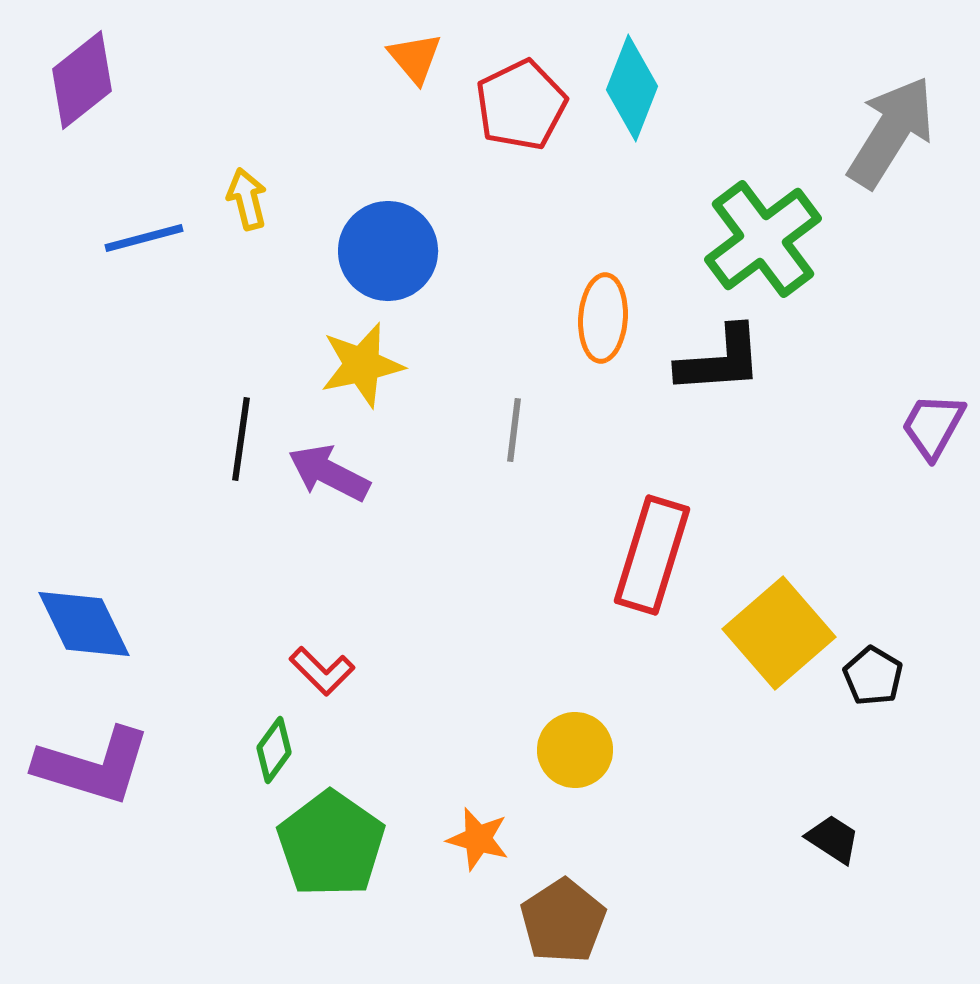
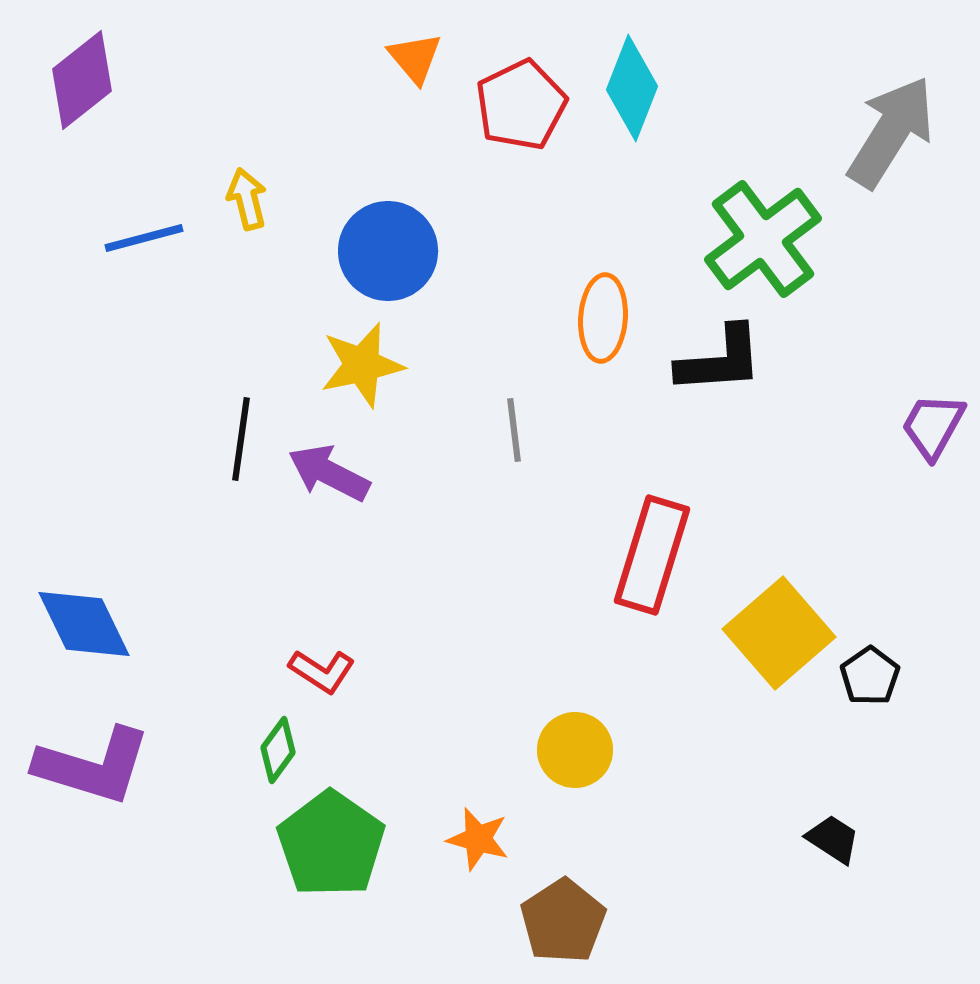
gray line: rotated 14 degrees counterclockwise
red L-shape: rotated 12 degrees counterclockwise
black pentagon: moved 3 px left; rotated 6 degrees clockwise
green diamond: moved 4 px right
